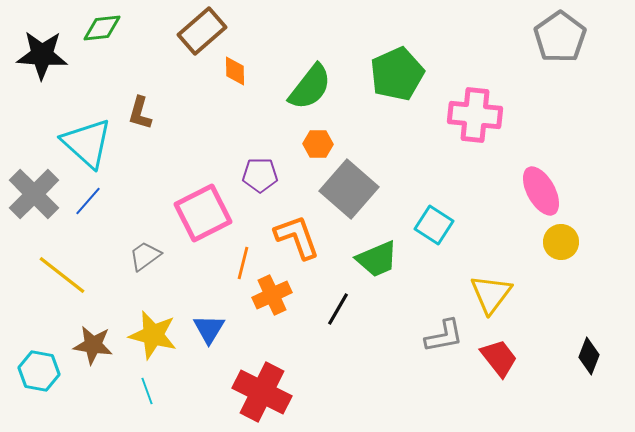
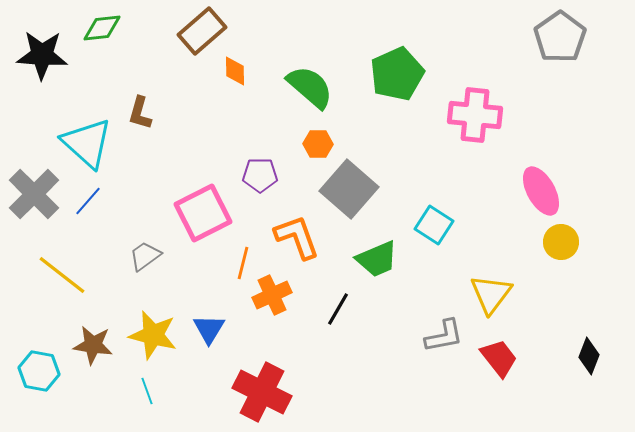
green semicircle: rotated 87 degrees counterclockwise
